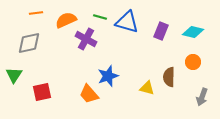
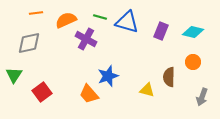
yellow triangle: moved 2 px down
red square: rotated 24 degrees counterclockwise
